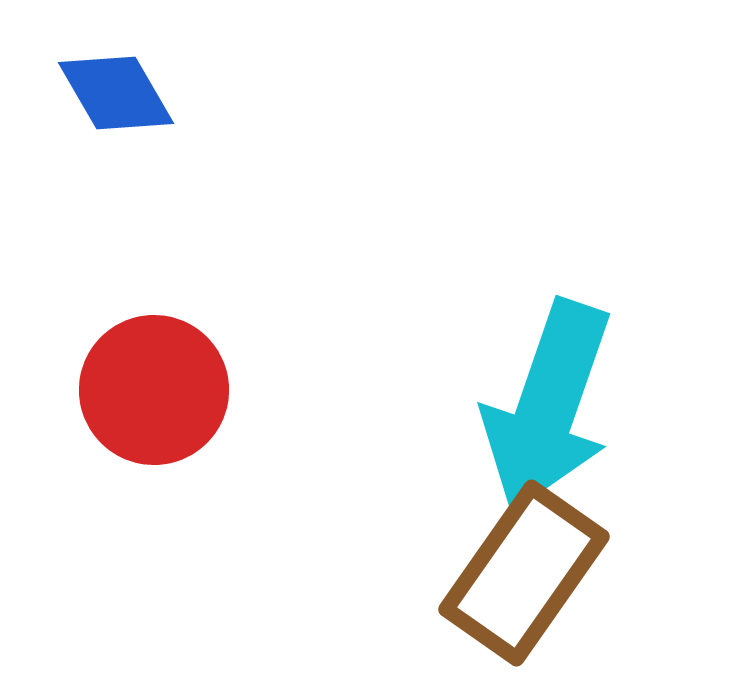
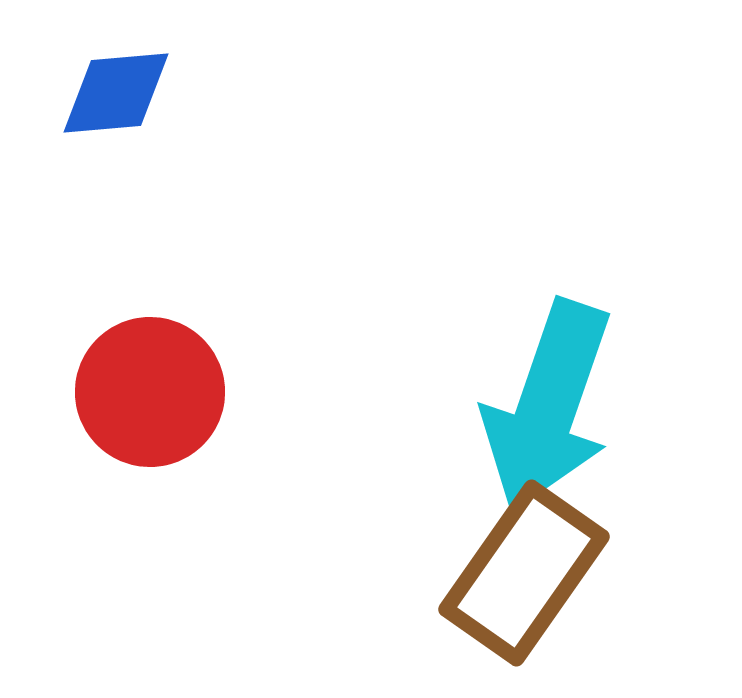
blue diamond: rotated 65 degrees counterclockwise
red circle: moved 4 px left, 2 px down
